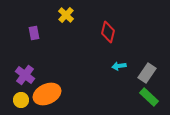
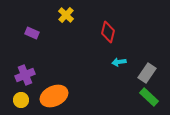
purple rectangle: moved 2 px left; rotated 56 degrees counterclockwise
cyan arrow: moved 4 px up
purple cross: rotated 30 degrees clockwise
orange ellipse: moved 7 px right, 2 px down
